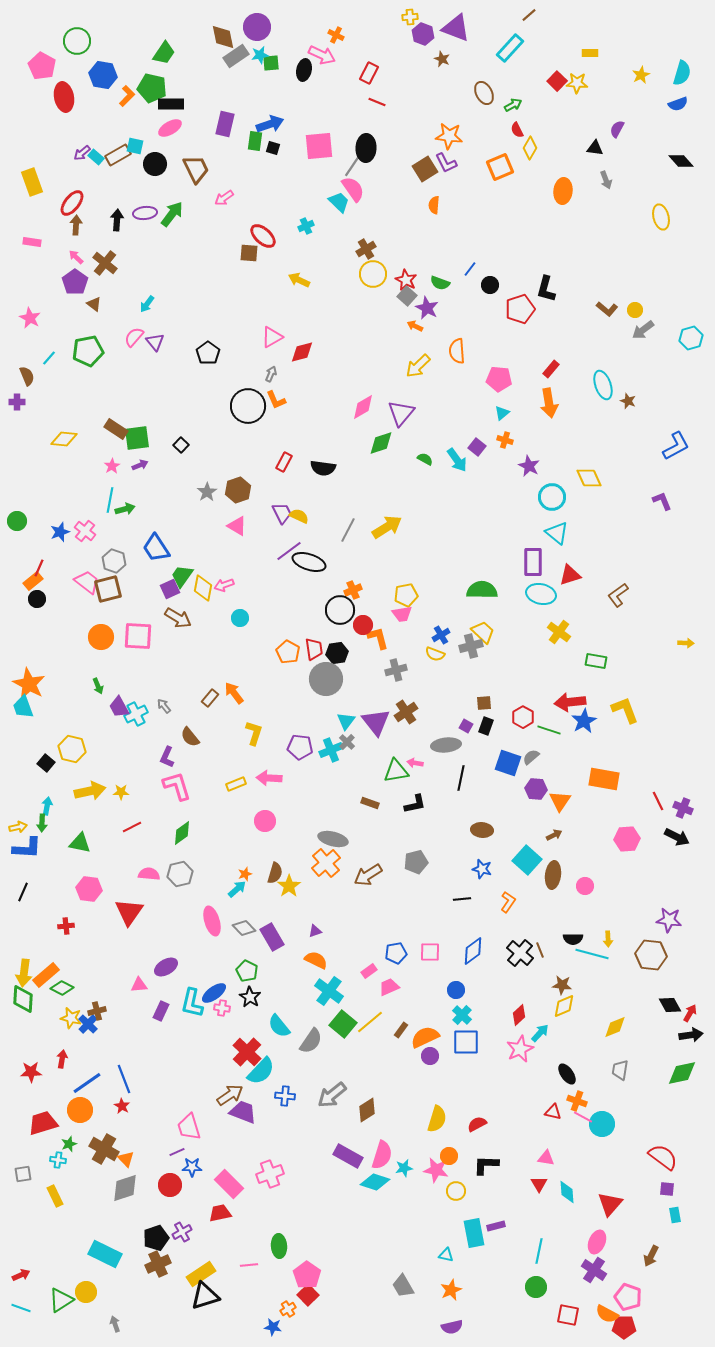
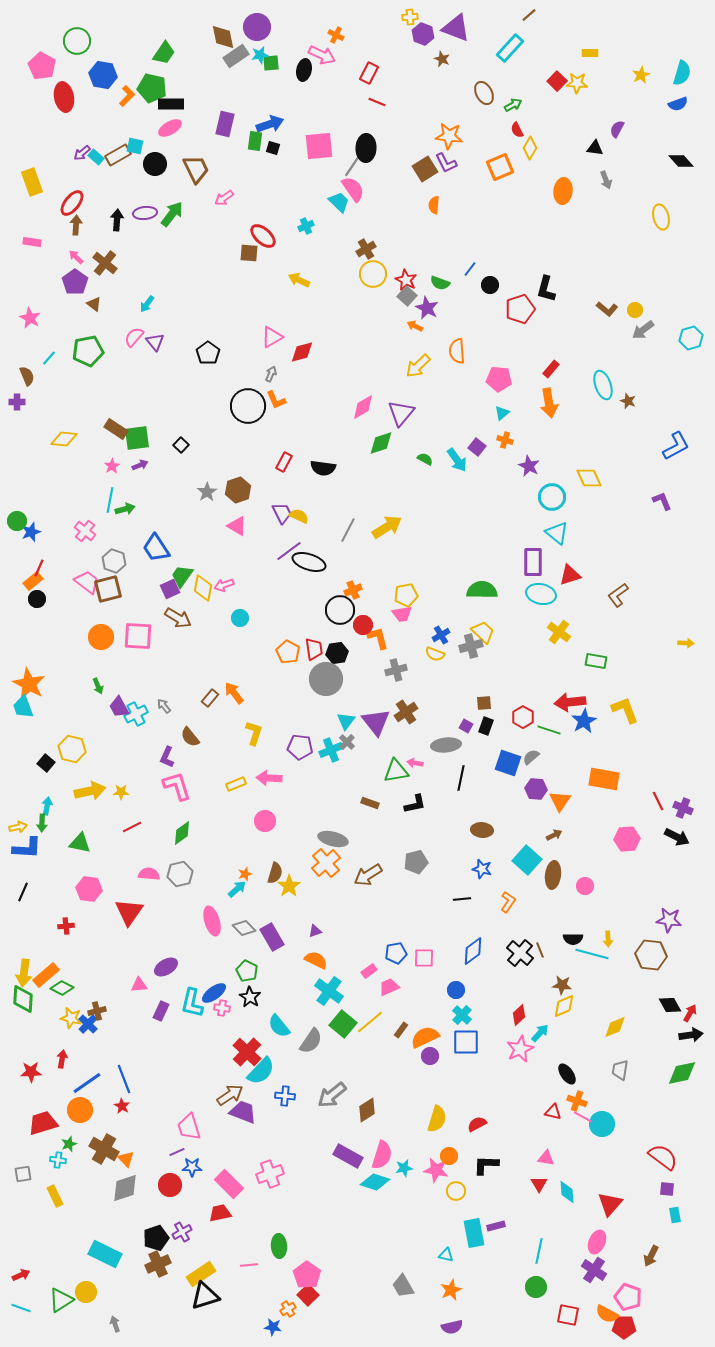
blue star at (60, 532): moved 29 px left
pink square at (430, 952): moved 6 px left, 6 px down
